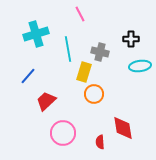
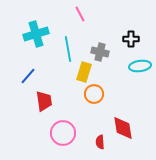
red trapezoid: moved 2 px left; rotated 125 degrees clockwise
